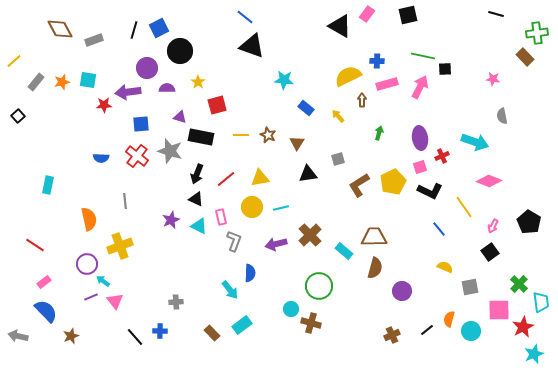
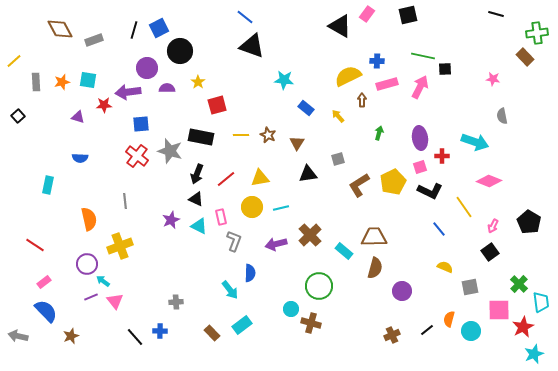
gray rectangle at (36, 82): rotated 42 degrees counterclockwise
purple triangle at (180, 117): moved 102 px left
red cross at (442, 156): rotated 24 degrees clockwise
blue semicircle at (101, 158): moved 21 px left
